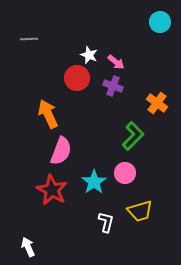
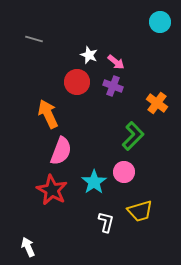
gray line: moved 5 px right; rotated 18 degrees clockwise
red circle: moved 4 px down
pink circle: moved 1 px left, 1 px up
